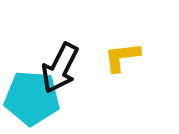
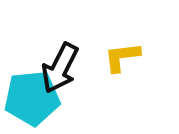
cyan pentagon: rotated 10 degrees counterclockwise
